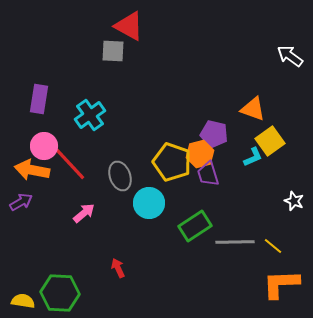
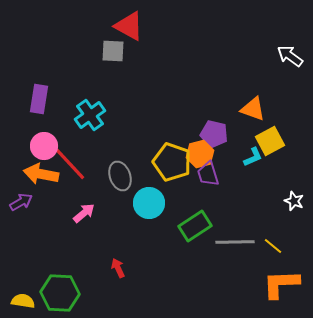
yellow square: rotated 8 degrees clockwise
orange arrow: moved 9 px right, 4 px down
